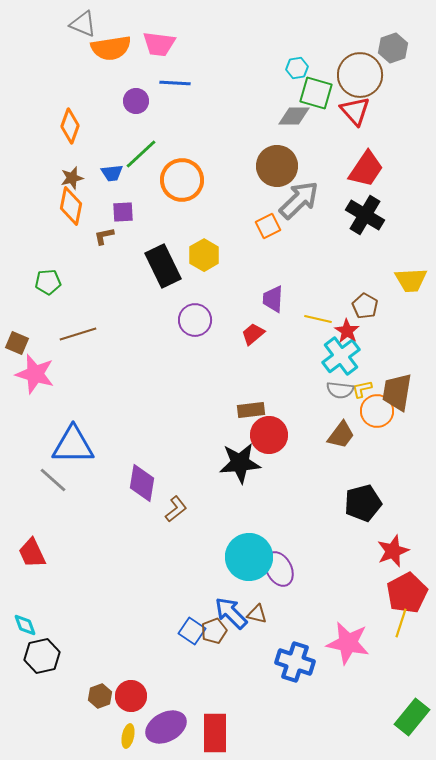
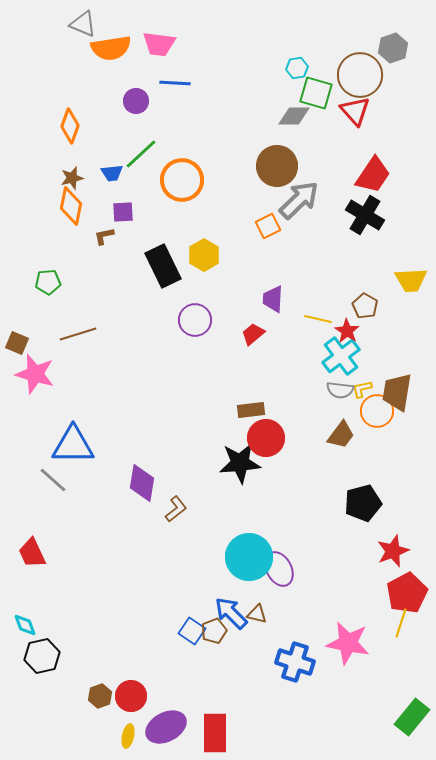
red trapezoid at (366, 169): moved 7 px right, 6 px down
red circle at (269, 435): moved 3 px left, 3 px down
